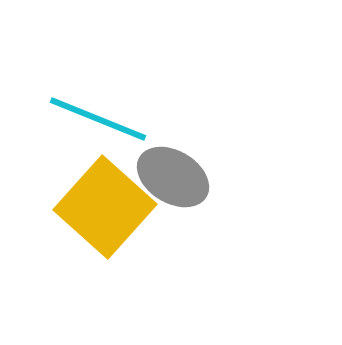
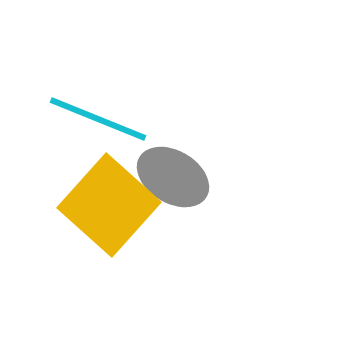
yellow square: moved 4 px right, 2 px up
